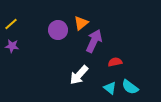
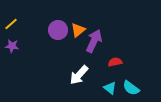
orange triangle: moved 3 px left, 7 px down
cyan semicircle: moved 1 px right, 1 px down
